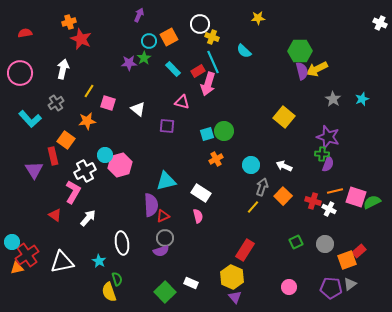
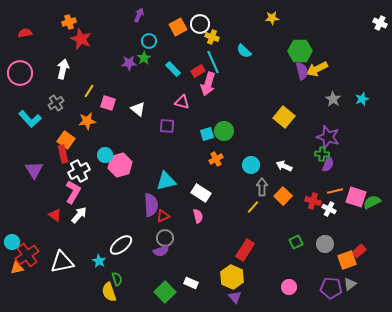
yellow star at (258, 18): moved 14 px right
orange square at (169, 37): moved 9 px right, 10 px up
red rectangle at (53, 156): moved 10 px right, 2 px up
white cross at (85, 171): moved 6 px left
gray arrow at (262, 187): rotated 18 degrees counterclockwise
white arrow at (88, 218): moved 9 px left, 3 px up
white ellipse at (122, 243): moved 1 px left, 2 px down; rotated 60 degrees clockwise
